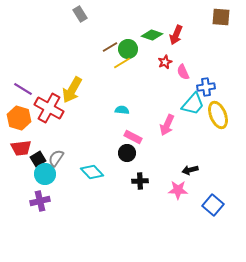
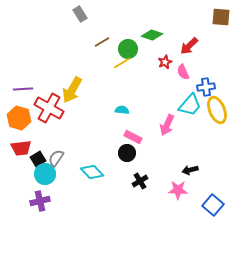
red arrow: moved 13 px right, 11 px down; rotated 24 degrees clockwise
brown line: moved 8 px left, 5 px up
purple line: rotated 36 degrees counterclockwise
cyan trapezoid: moved 3 px left, 1 px down
yellow ellipse: moved 1 px left, 5 px up
black cross: rotated 28 degrees counterclockwise
